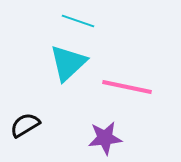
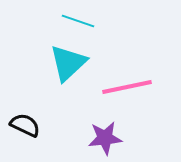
pink line: rotated 24 degrees counterclockwise
black semicircle: rotated 56 degrees clockwise
